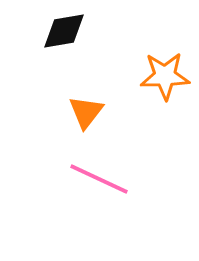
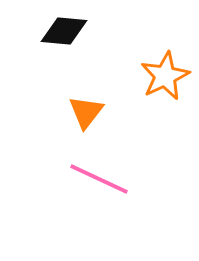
black diamond: rotated 15 degrees clockwise
orange star: rotated 24 degrees counterclockwise
